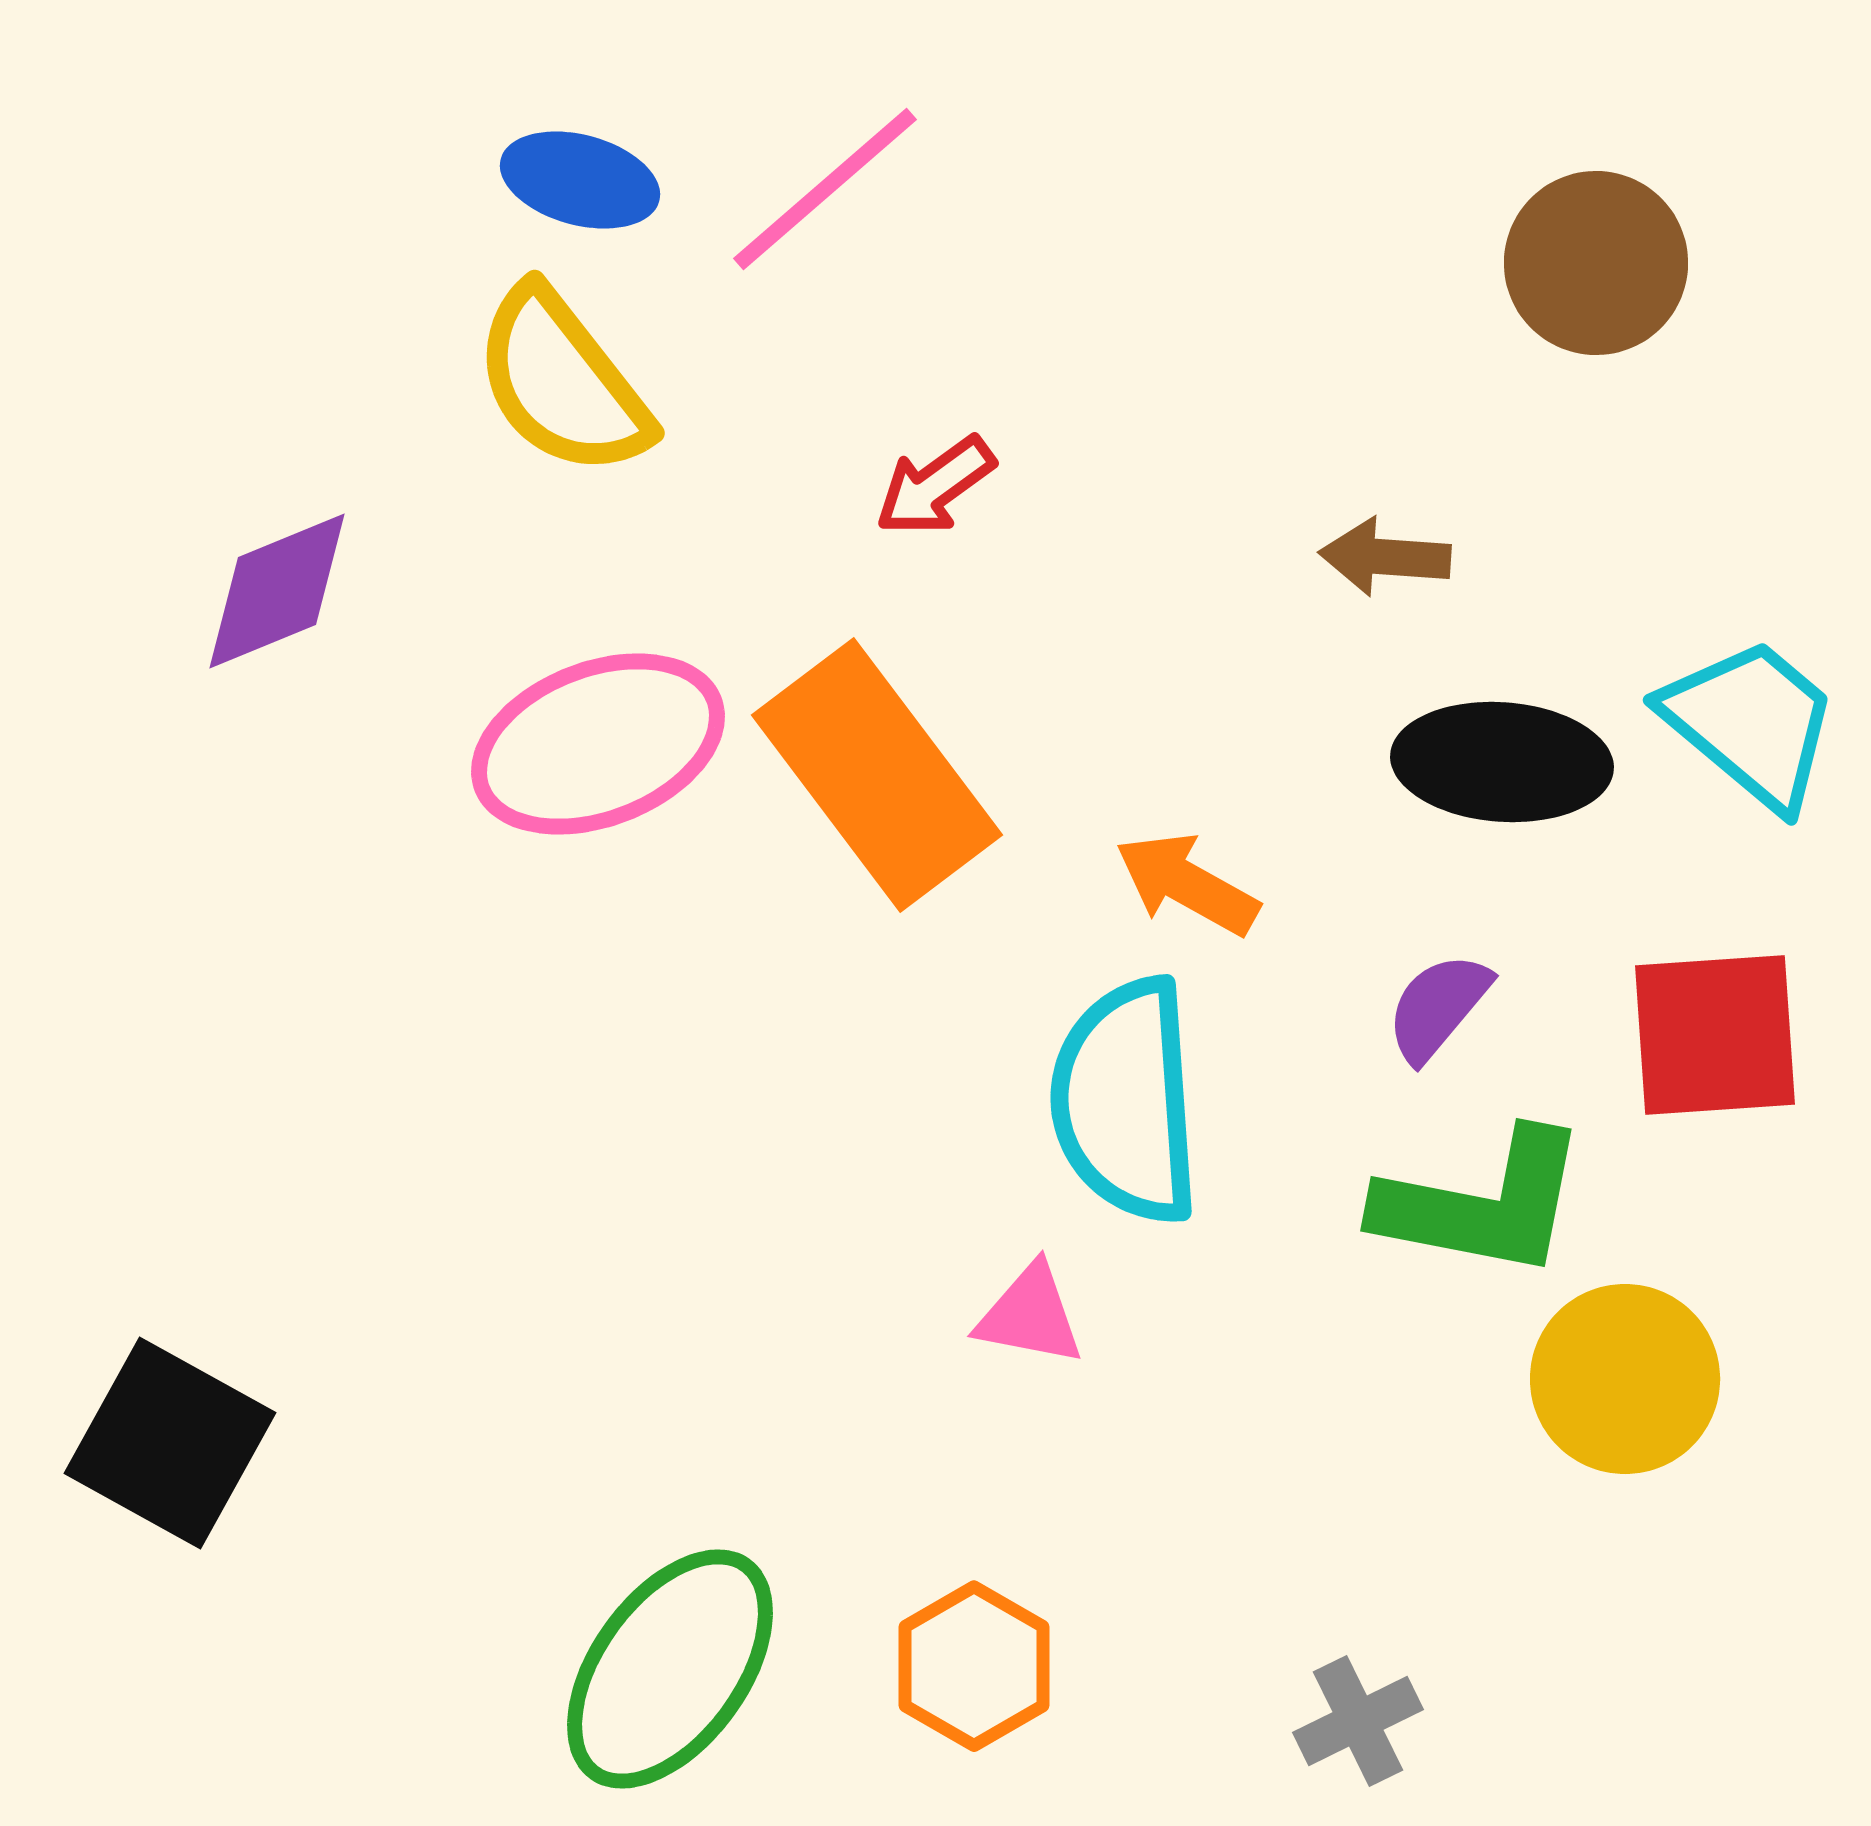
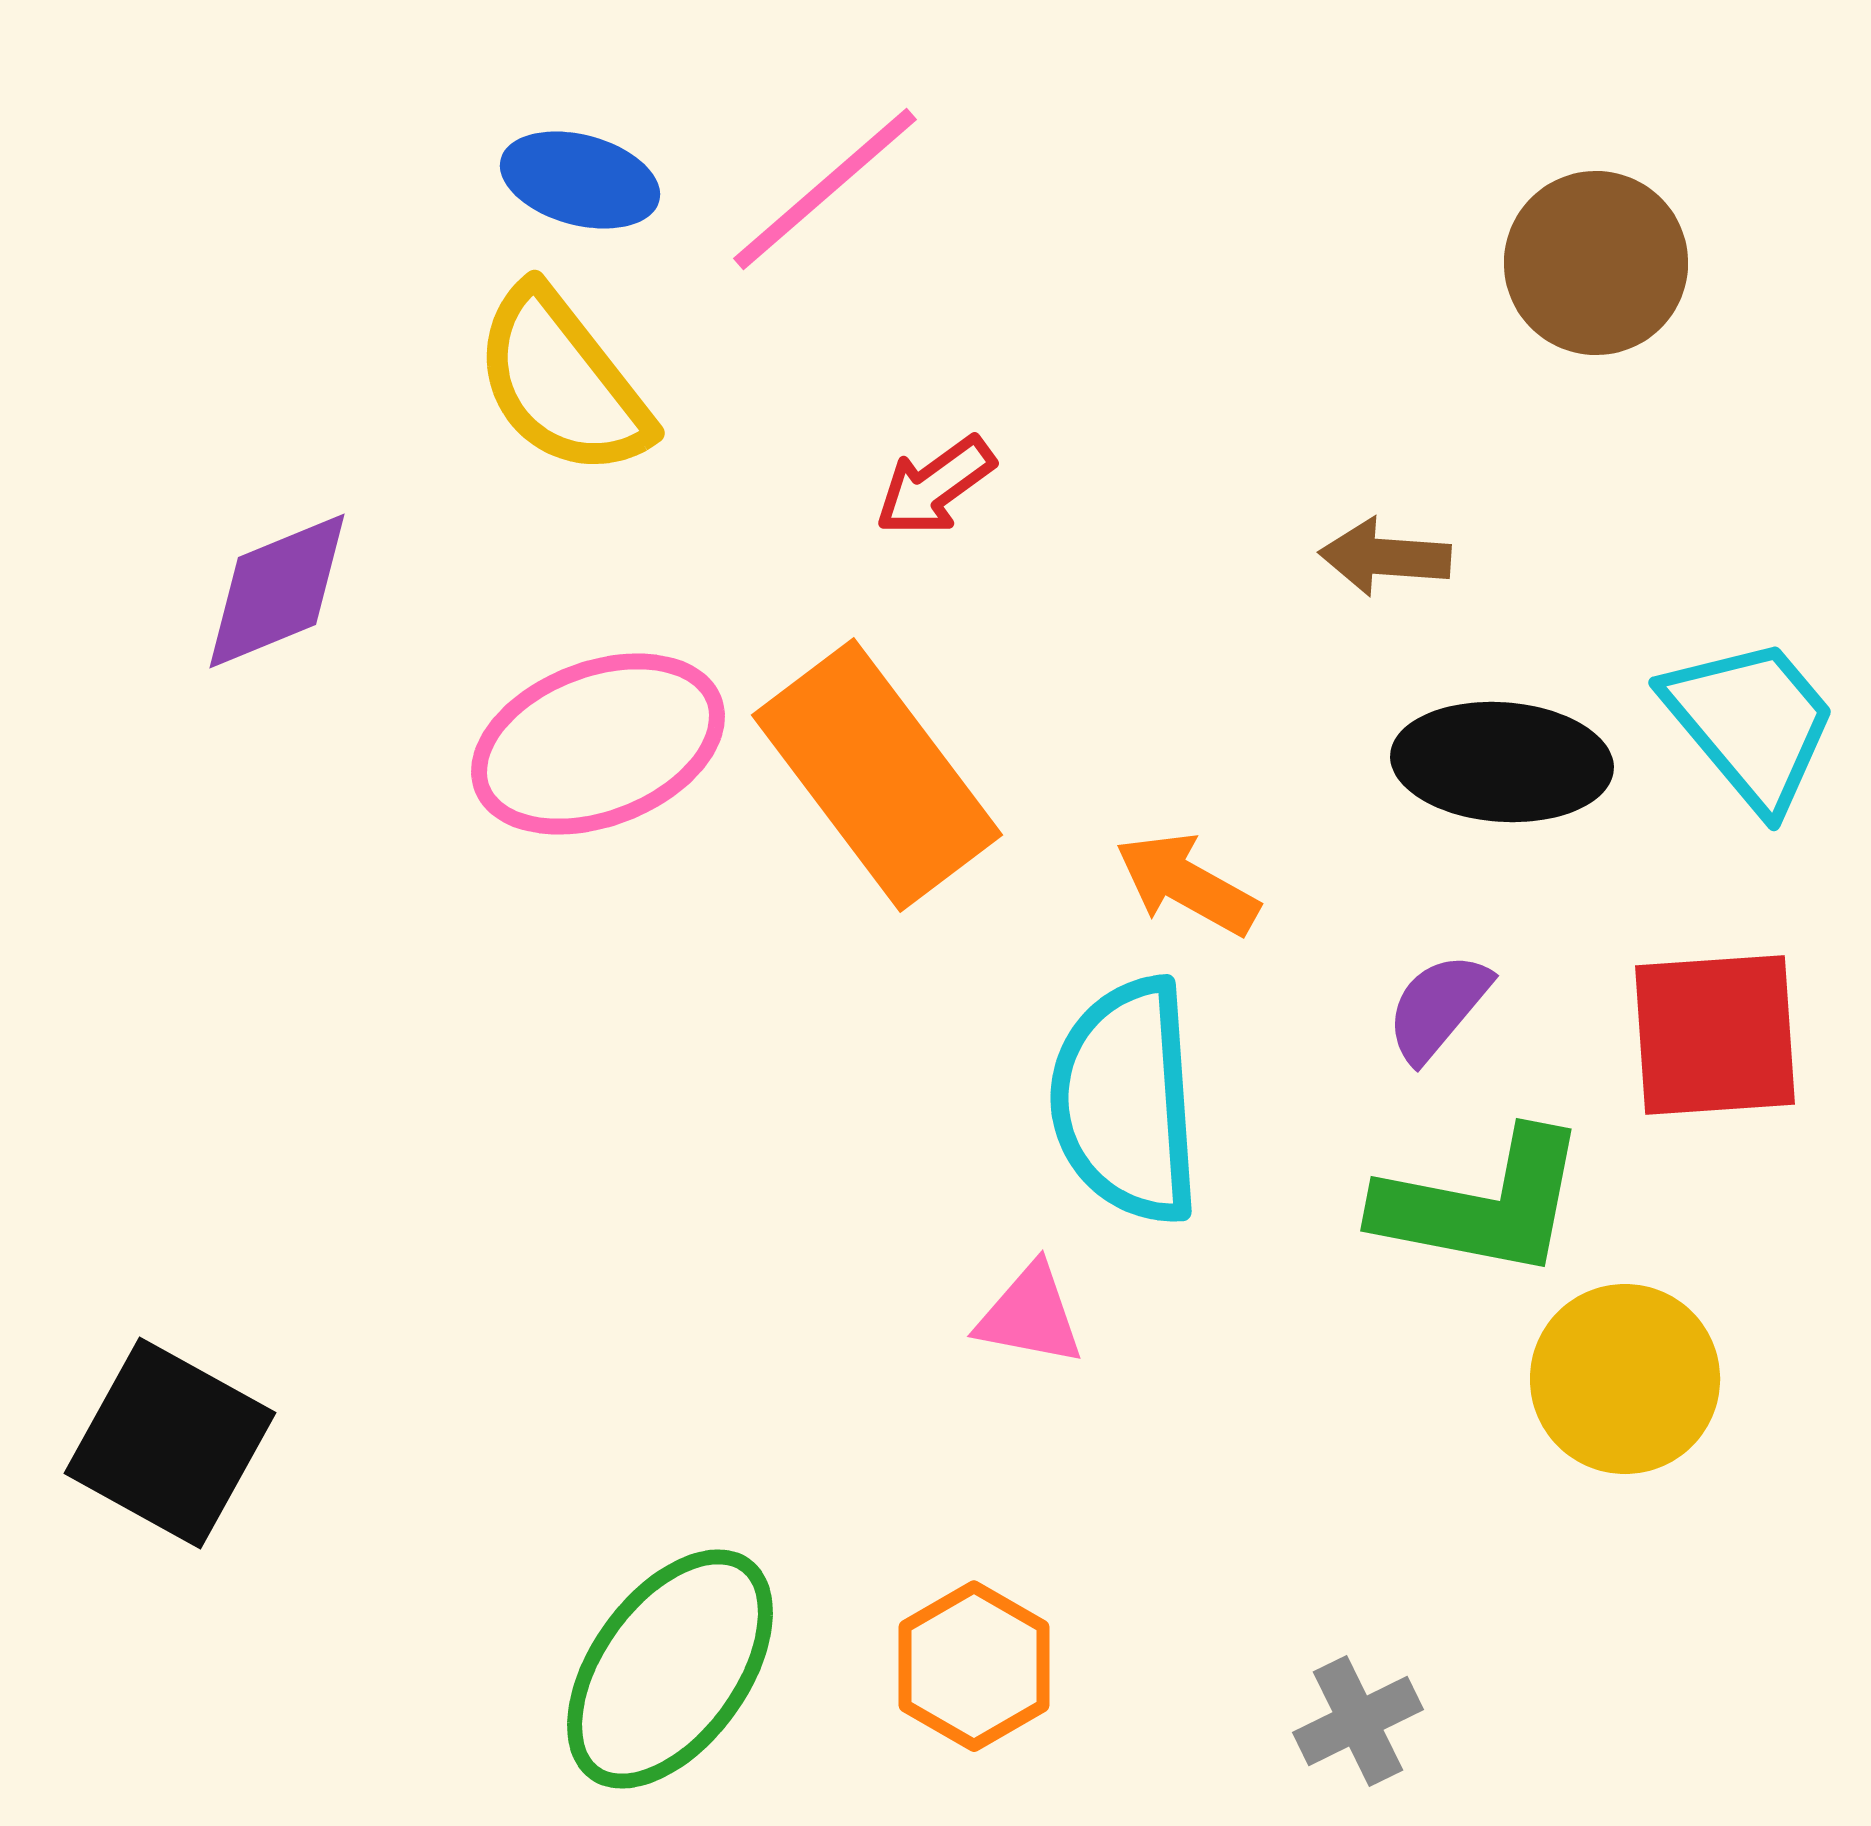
cyan trapezoid: rotated 10 degrees clockwise
